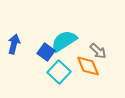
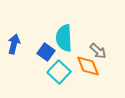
cyan semicircle: moved 3 px up; rotated 60 degrees counterclockwise
